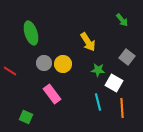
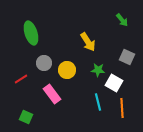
gray square: rotated 14 degrees counterclockwise
yellow circle: moved 4 px right, 6 px down
red line: moved 11 px right, 8 px down; rotated 64 degrees counterclockwise
